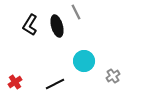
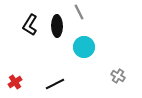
gray line: moved 3 px right
black ellipse: rotated 15 degrees clockwise
cyan circle: moved 14 px up
gray cross: moved 5 px right; rotated 24 degrees counterclockwise
